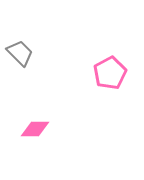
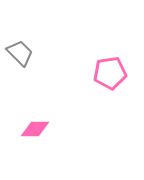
pink pentagon: rotated 20 degrees clockwise
